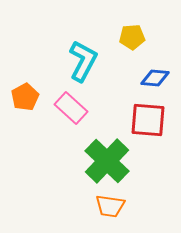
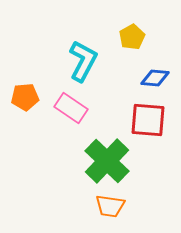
yellow pentagon: rotated 25 degrees counterclockwise
orange pentagon: rotated 24 degrees clockwise
pink rectangle: rotated 8 degrees counterclockwise
